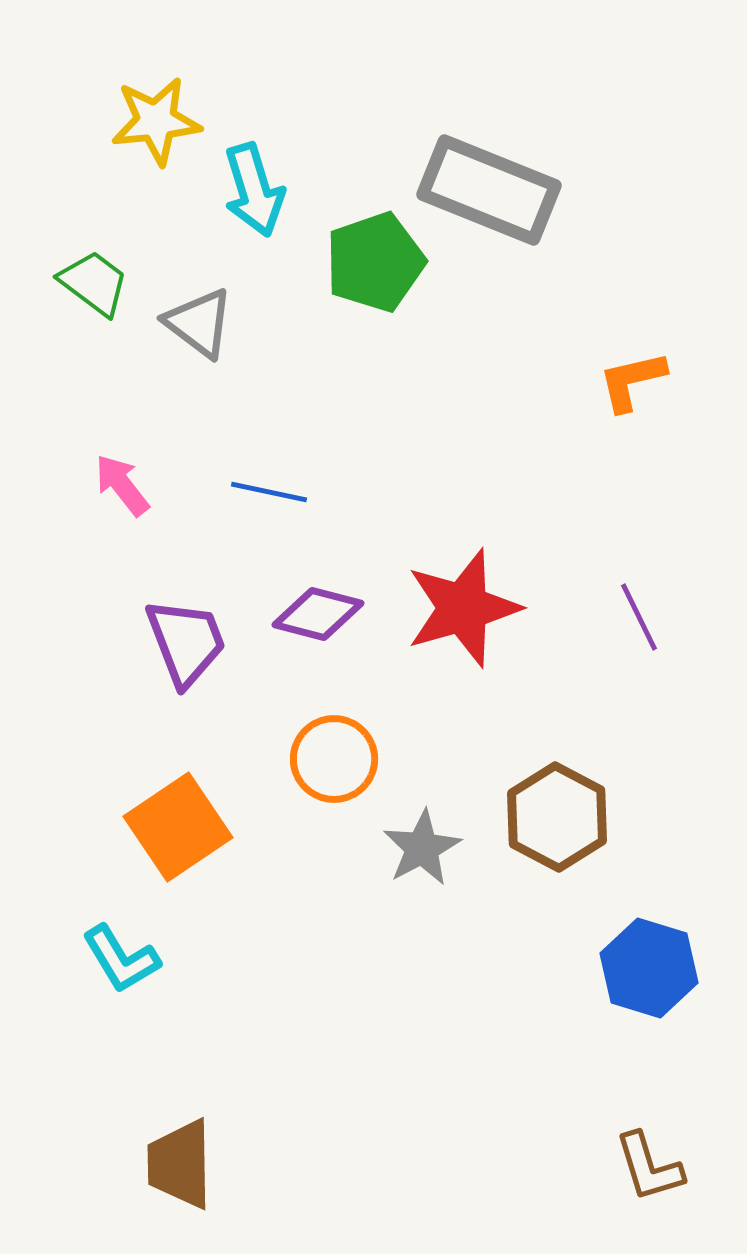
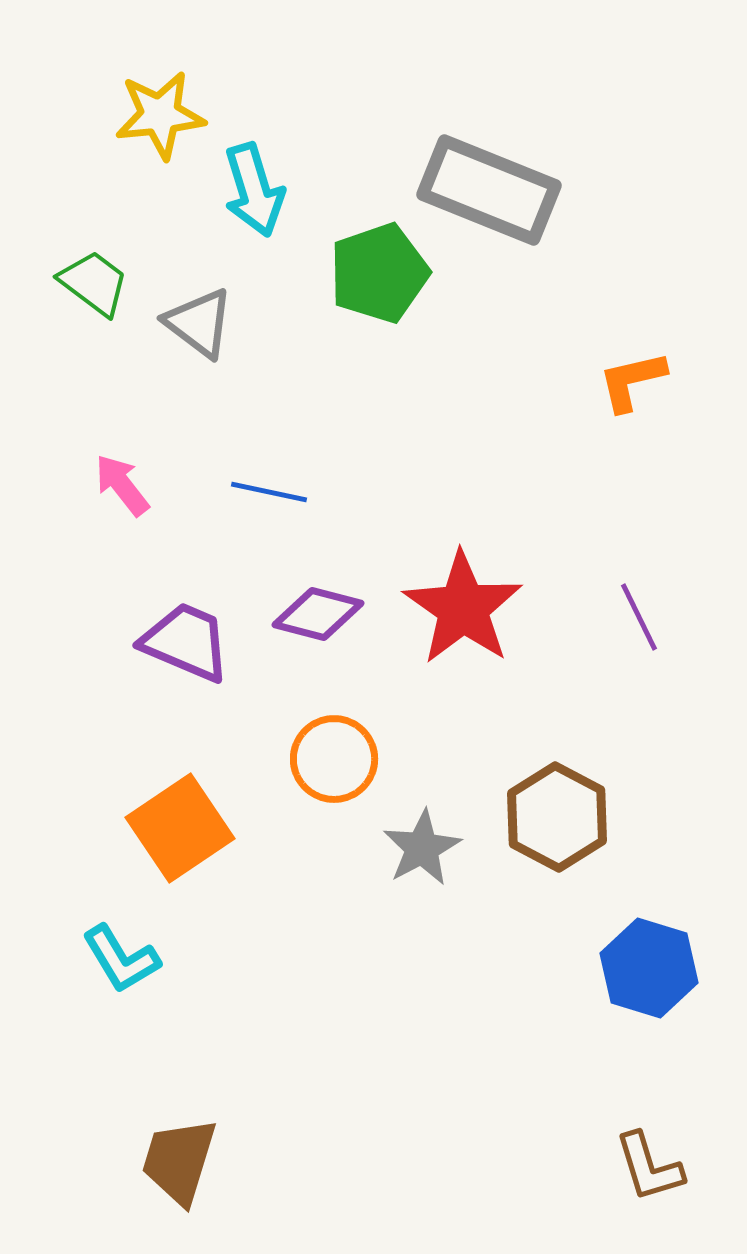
yellow star: moved 4 px right, 6 px up
green pentagon: moved 4 px right, 11 px down
red star: rotated 21 degrees counterclockwise
purple trapezoid: rotated 46 degrees counterclockwise
orange square: moved 2 px right, 1 px down
brown trapezoid: moved 1 px left, 3 px up; rotated 18 degrees clockwise
